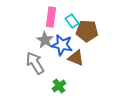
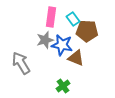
cyan rectangle: moved 1 px right, 2 px up
gray star: rotated 24 degrees clockwise
gray arrow: moved 14 px left
green cross: moved 4 px right
